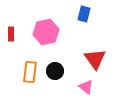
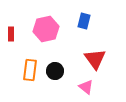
blue rectangle: moved 7 px down
pink hexagon: moved 3 px up
orange rectangle: moved 2 px up
